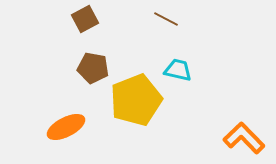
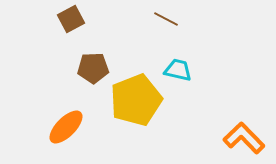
brown square: moved 14 px left
brown pentagon: rotated 12 degrees counterclockwise
orange ellipse: rotated 18 degrees counterclockwise
